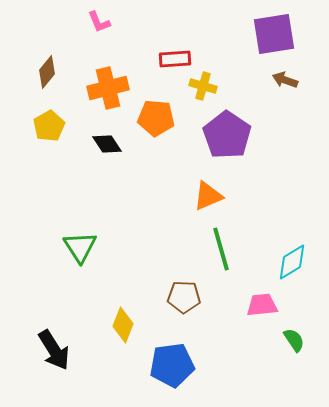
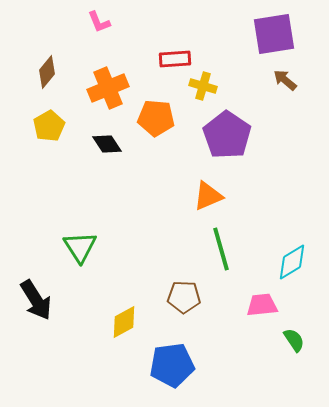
brown arrow: rotated 20 degrees clockwise
orange cross: rotated 9 degrees counterclockwise
yellow diamond: moved 1 px right, 3 px up; rotated 40 degrees clockwise
black arrow: moved 18 px left, 50 px up
